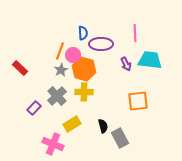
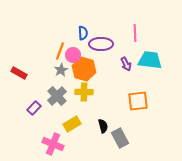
red rectangle: moved 1 px left, 5 px down; rotated 14 degrees counterclockwise
